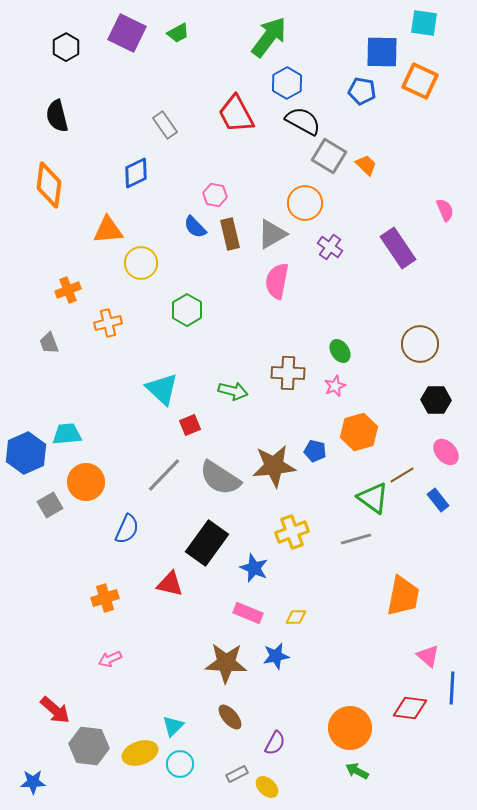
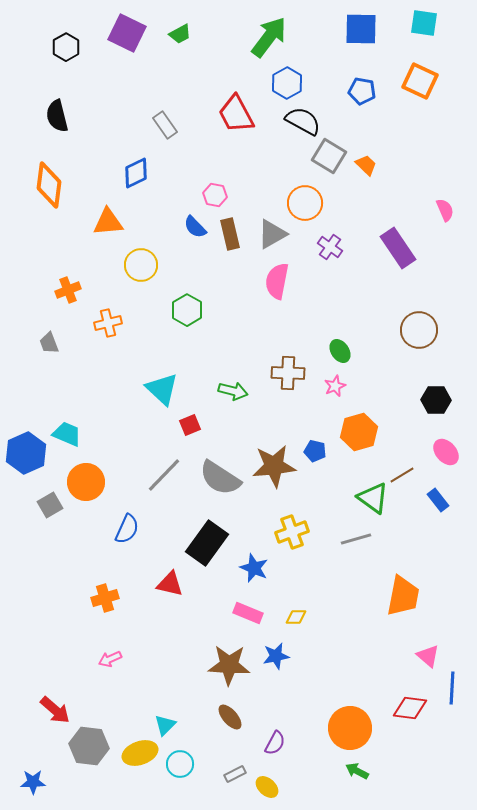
green trapezoid at (178, 33): moved 2 px right, 1 px down
blue square at (382, 52): moved 21 px left, 23 px up
orange triangle at (108, 230): moved 8 px up
yellow circle at (141, 263): moved 2 px down
brown circle at (420, 344): moved 1 px left, 14 px up
cyan trapezoid at (67, 434): rotated 28 degrees clockwise
brown star at (226, 663): moved 3 px right, 2 px down
cyan triangle at (173, 726): moved 8 px left, 1 px up
gray rectangle at (237, 774): moved 2 px left
